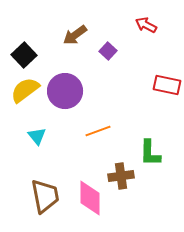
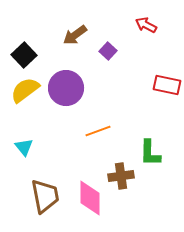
purple circle: moved 1 px right, 3 px up
cyan triangle: moved 13 px left, 11 px down
